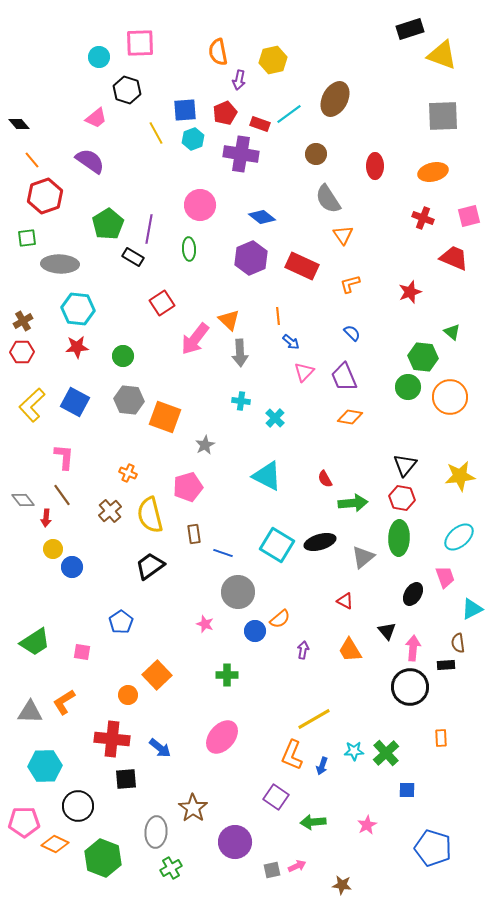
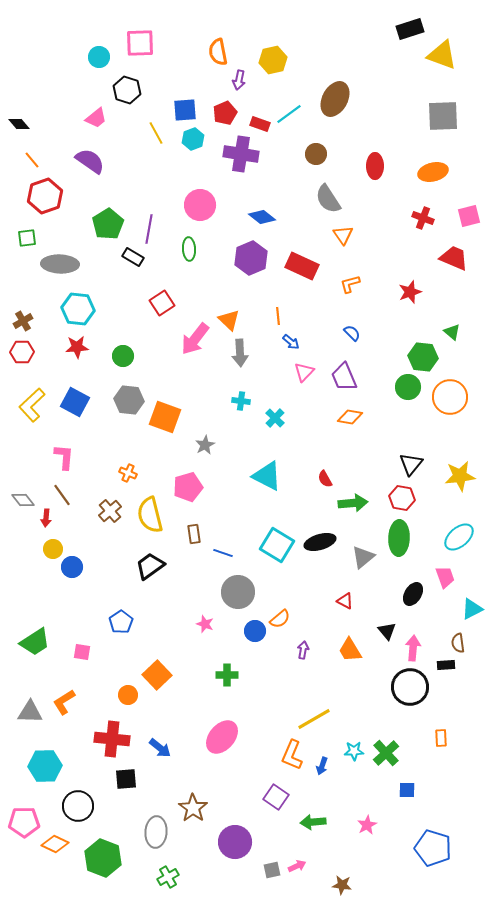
black triangle at (405, 465): moved 6 px right, 1 px up
green cross at (171, 868): moved 3 px left, 9 px down
